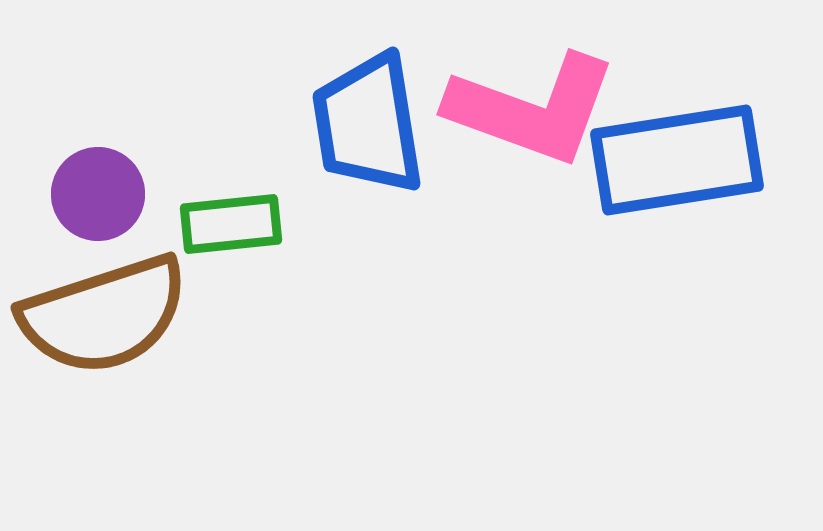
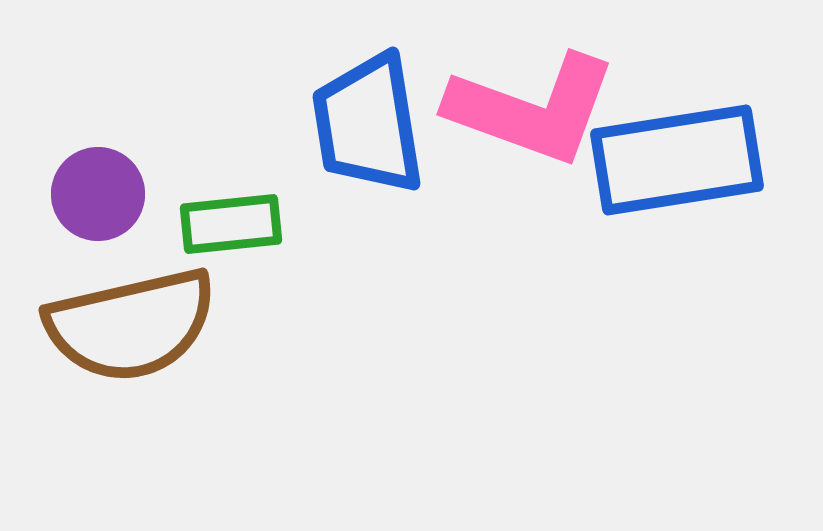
brown semicircle: moved 27 px right, 10 px down; rotated 5 degrees clockwise
